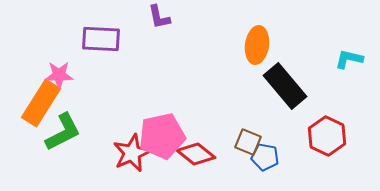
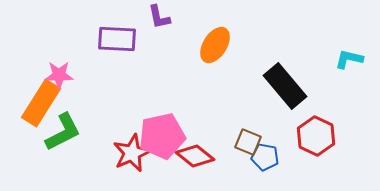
purple rectangle: moved 16 px right
orange ellipse: moved 42 px left; rotated 24 degrees clockwise
red hexagon: moved 11 px left
red diamond: moved 1 px left, 2 px down
